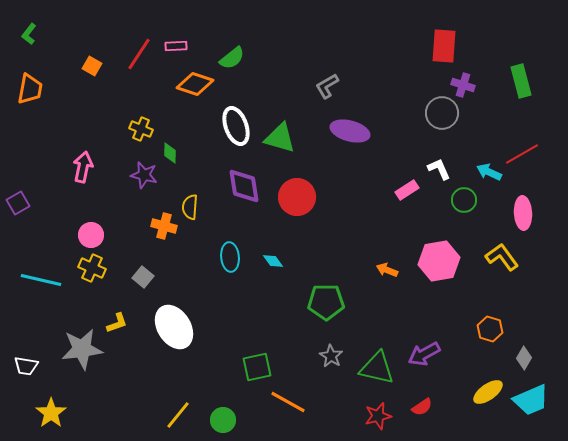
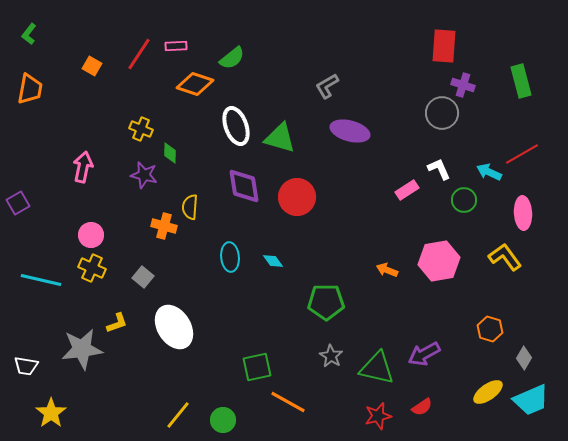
yellow L-shape at (502, 257): moved 3 px right
